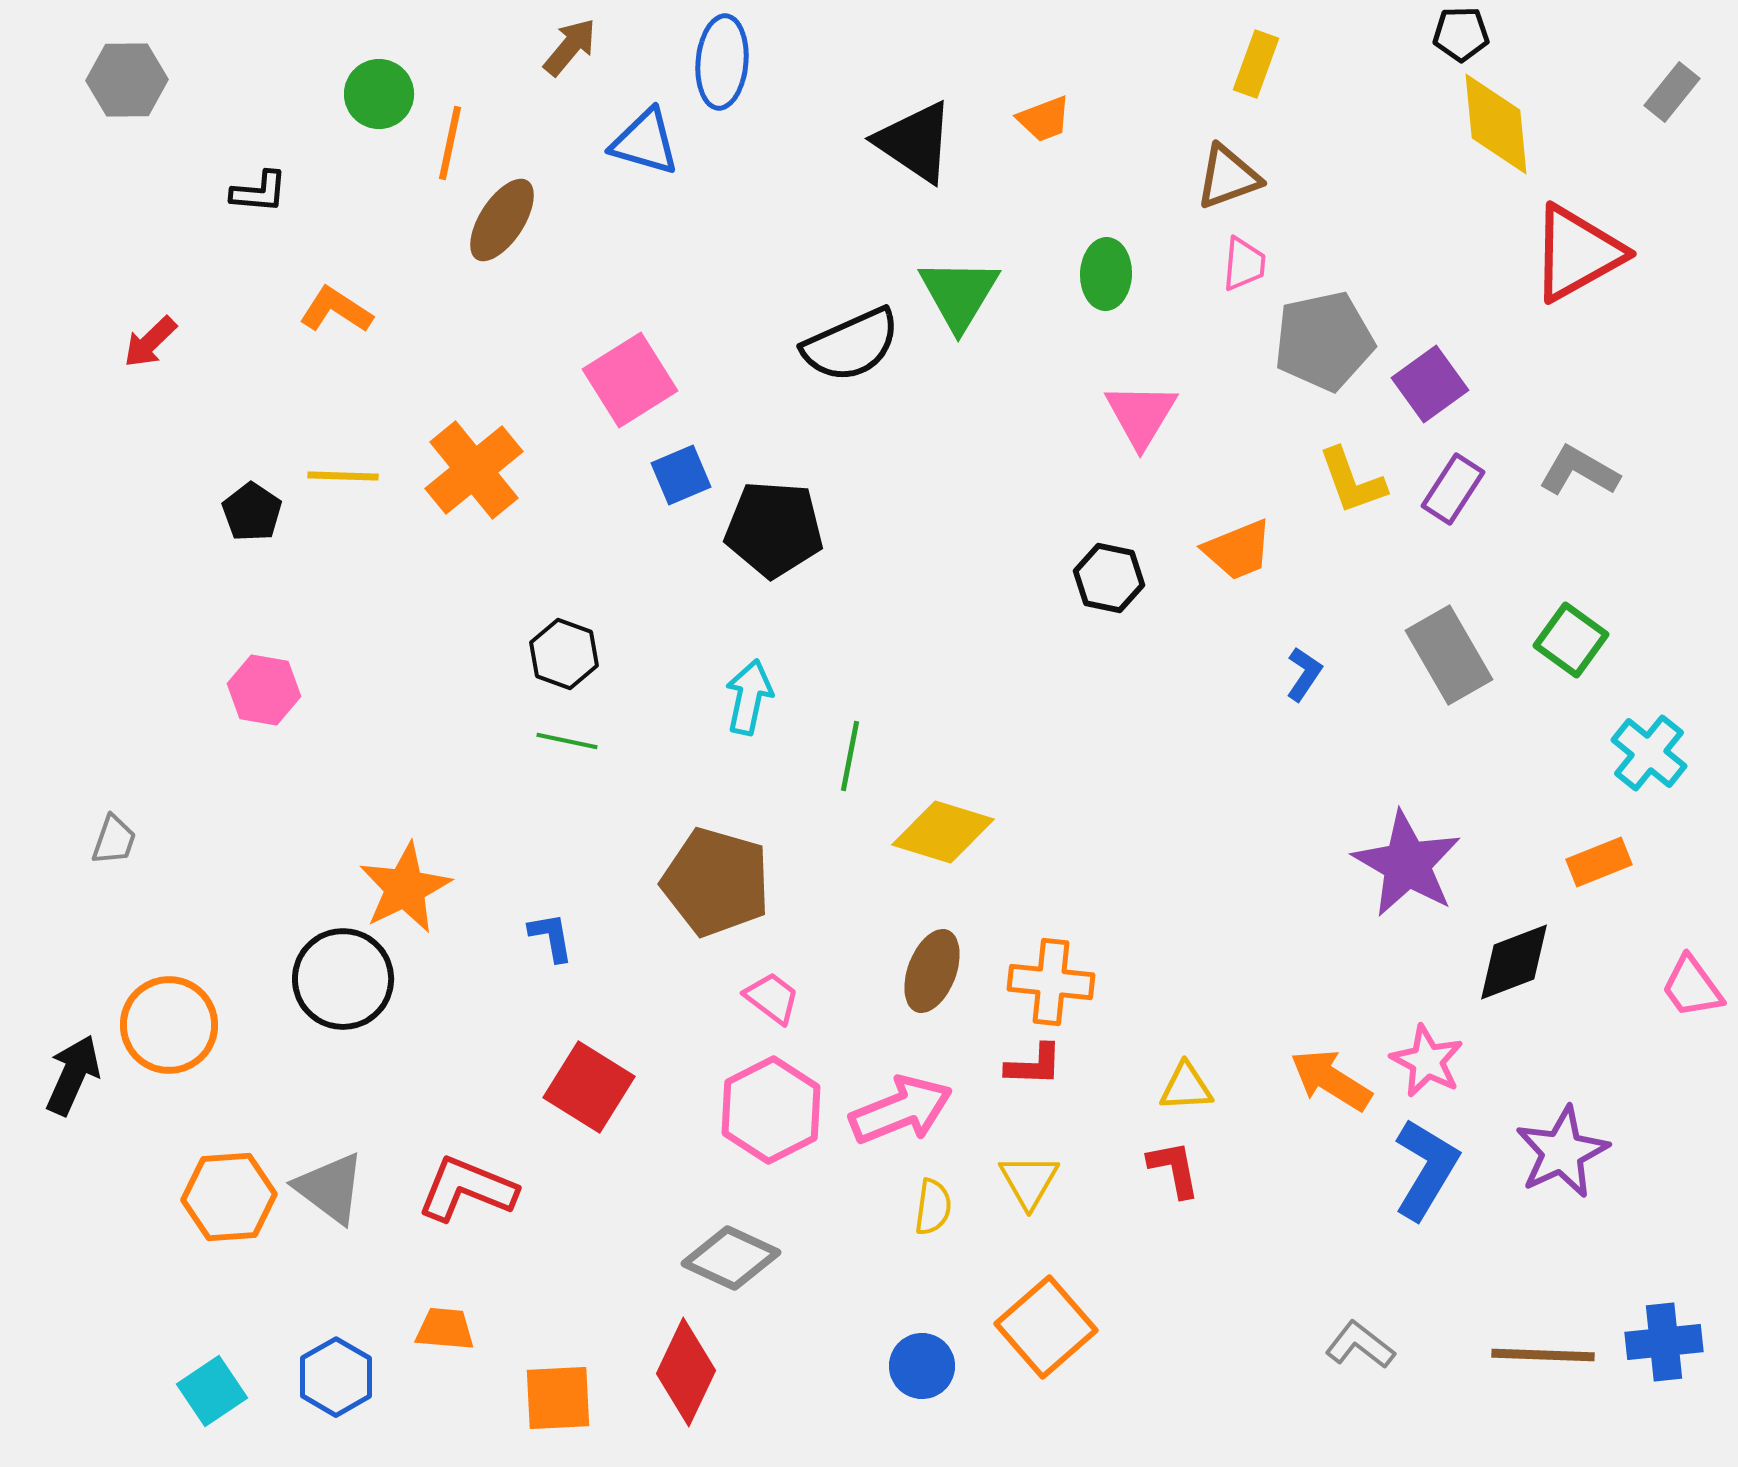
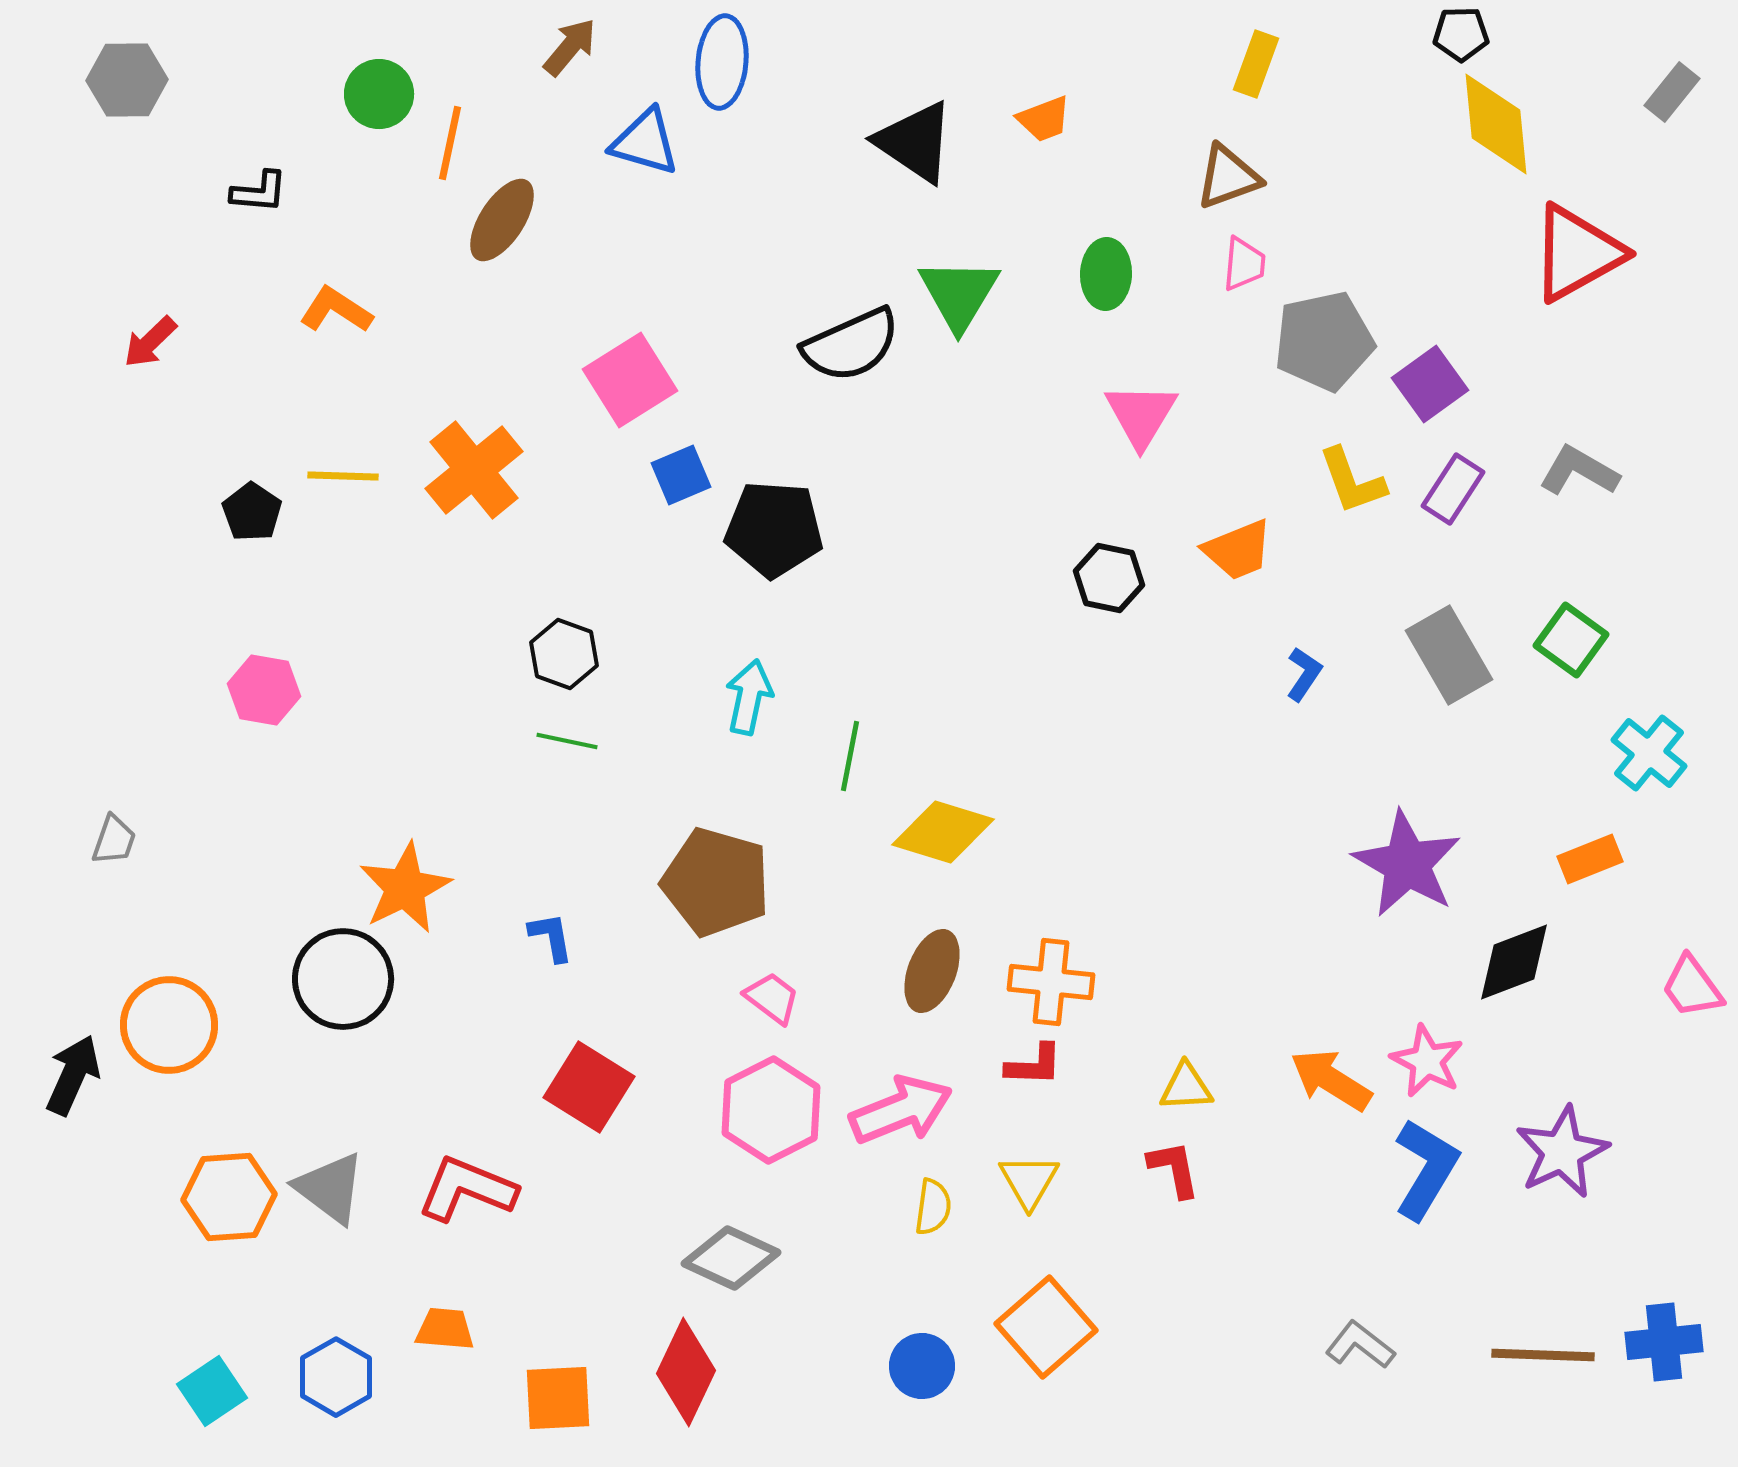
orange rectangle at (1599, 862): moved 9 px left, 3 px up
